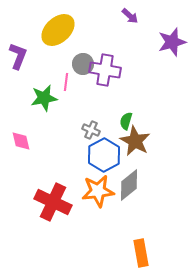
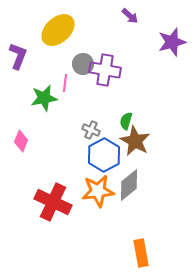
pink line: moved 1 px left, 1 px down
pink diamond: rotated 35 degrees clockwise
